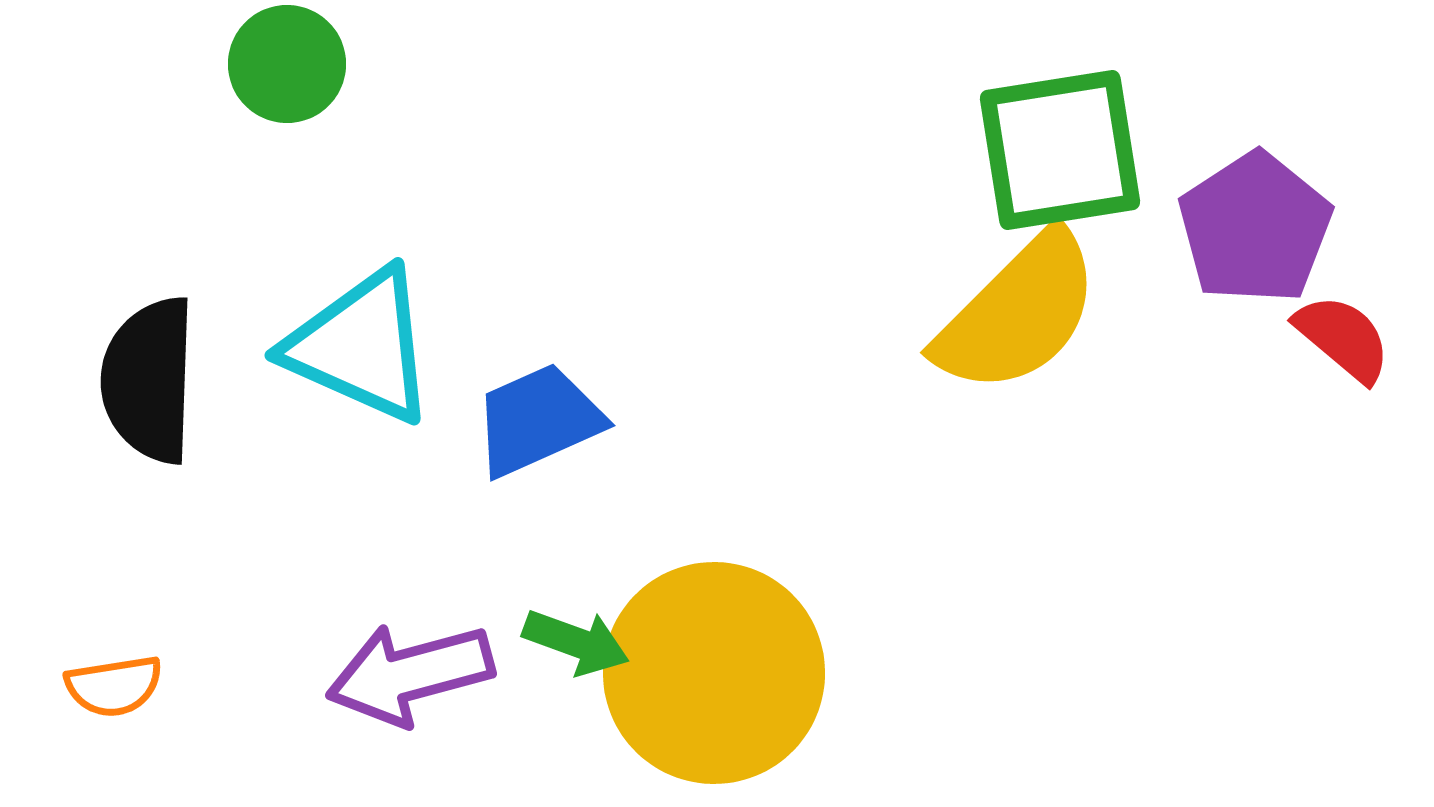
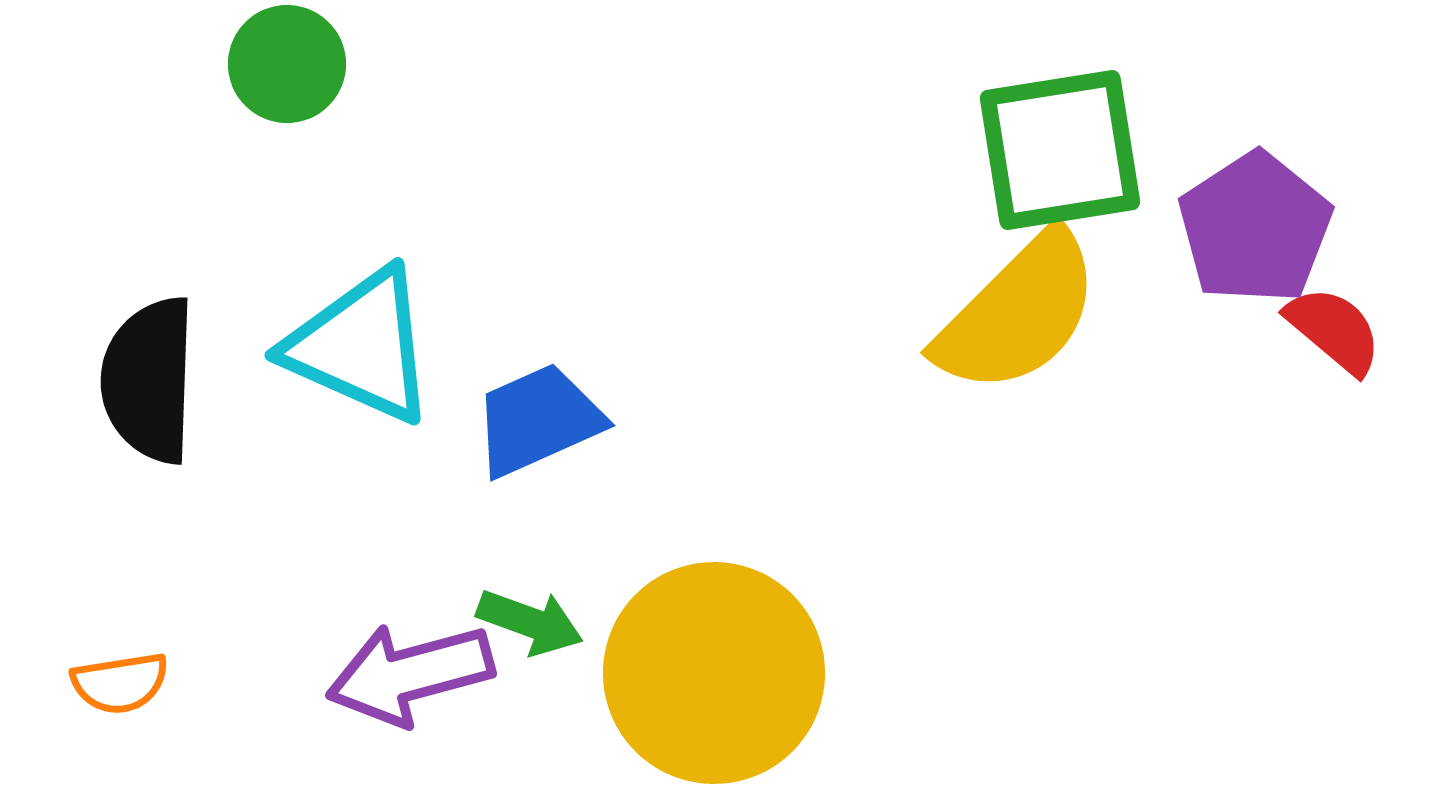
red semicircle: moved 9 px left, 8 px up
green arrow: moved 46 px left, 20 px up
orange semicircle: moved 6 px right, 3 px up
